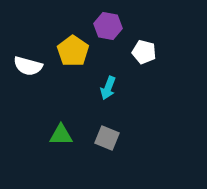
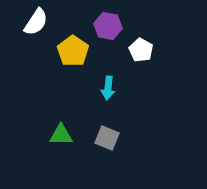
white pentagon: moved 3 px left, 2 px up; rotated 15 degrees clockwise
white semicircle: moved 8 px right, 44 px up; rotated 72 degrees counterclockwise
cyan arrow: rotated 15 degrees counterclockwise
